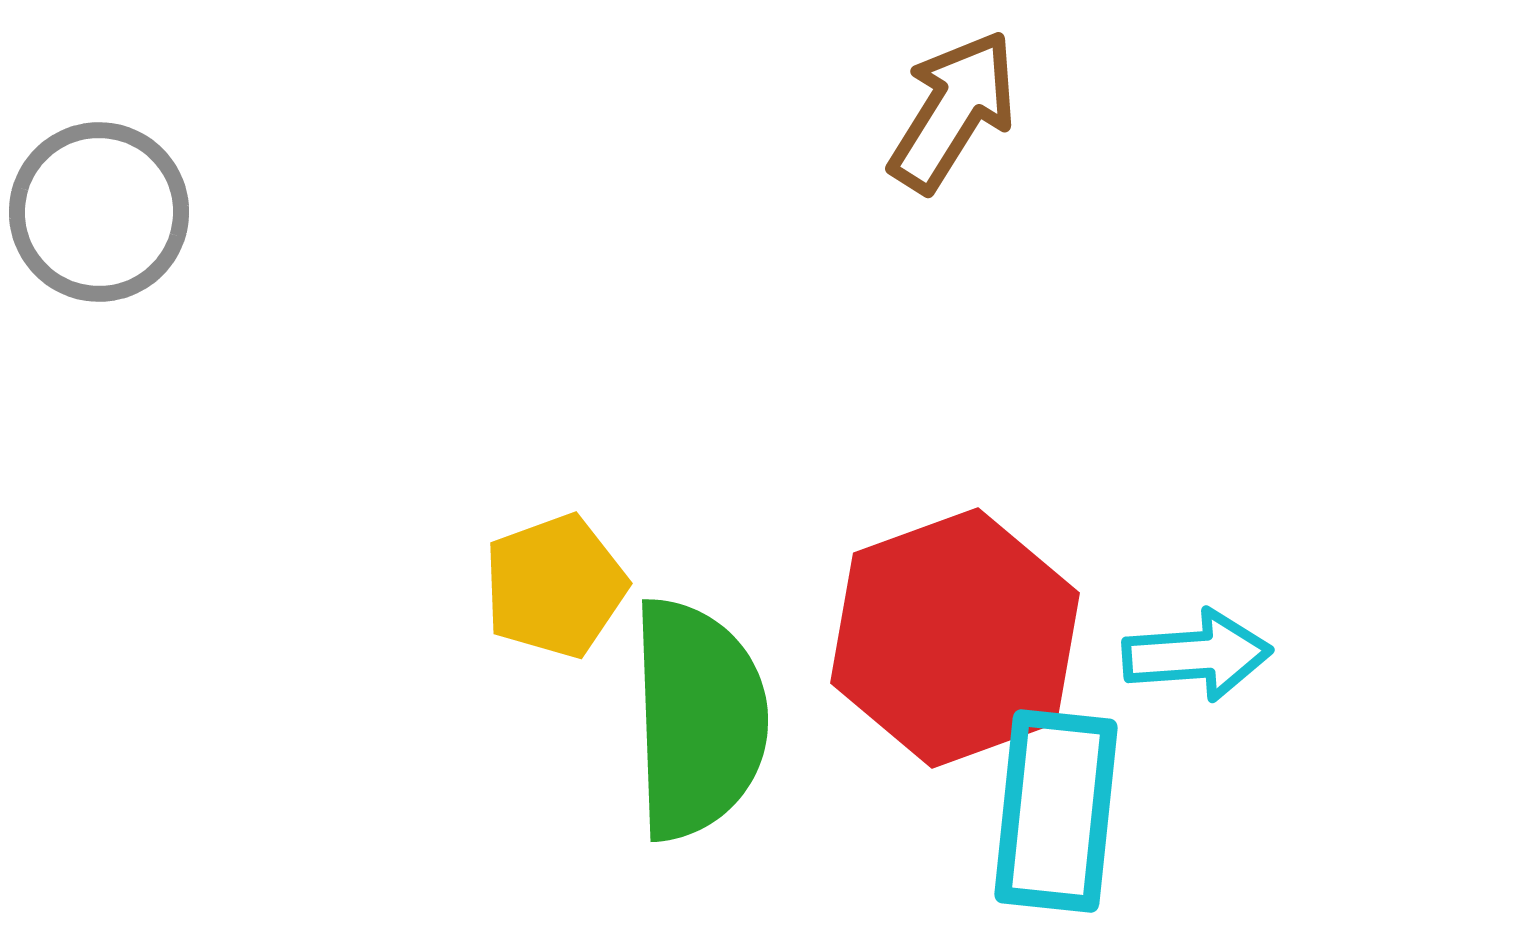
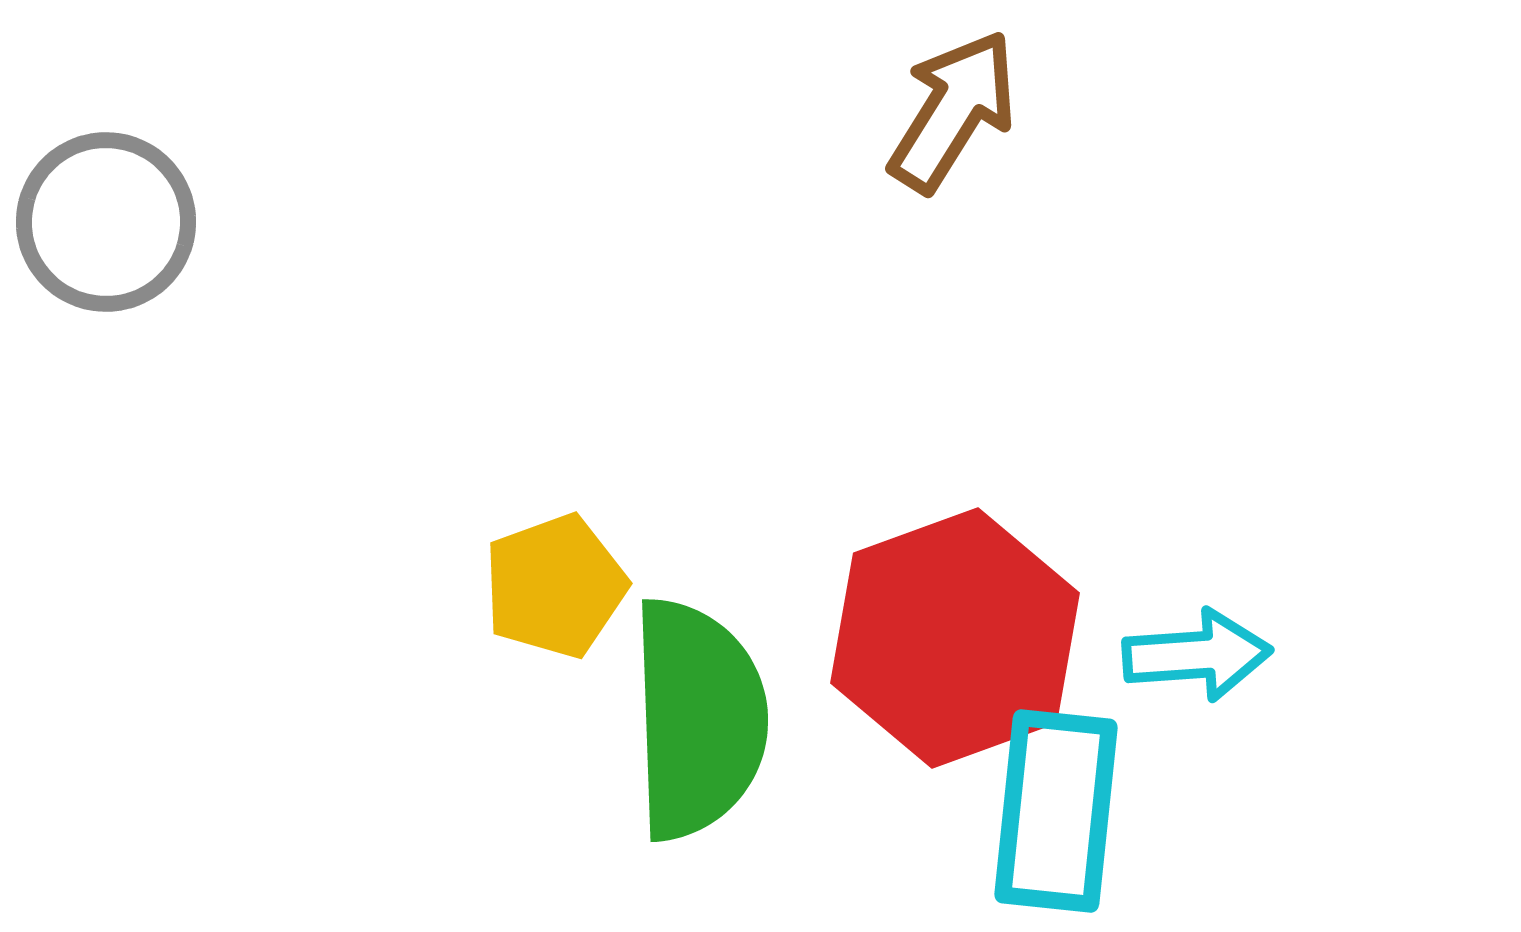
gray circle: moved 7 px right, 10 px down
